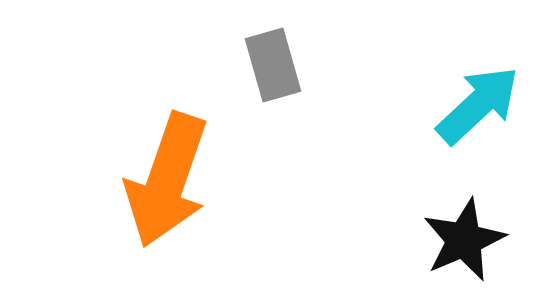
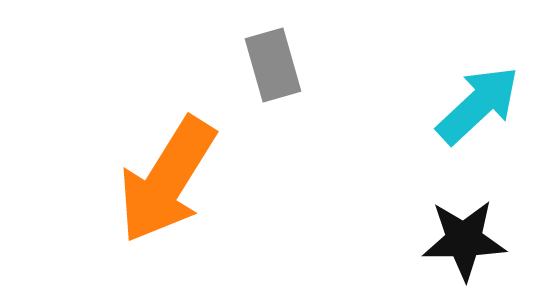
orange arrow: rotated 13 degrees clockwise
black star: rotated 22 degrees clockwise
